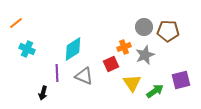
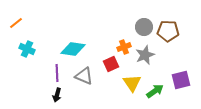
cyan diamond: rotated 40 degrees clockwise
black arrow: moved 14 px right, 2 px down
